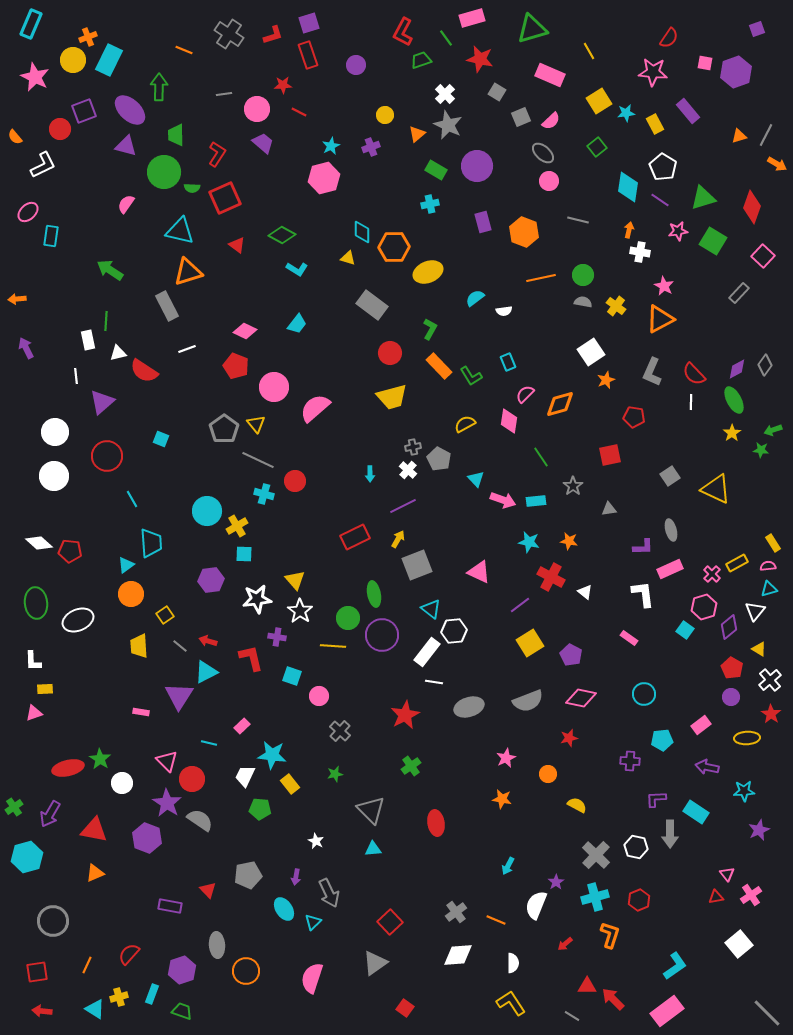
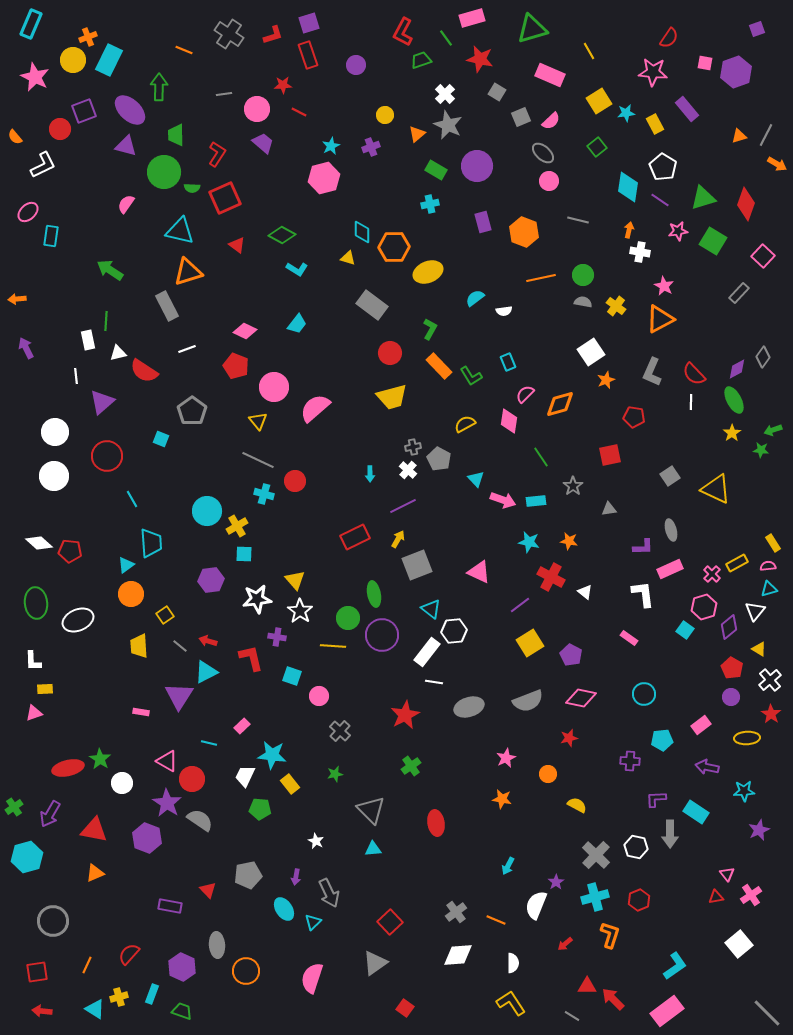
purple rectangle at (688, 111): moved 1 px left, 2 px up
red diamond at (752, 207): moved 6 px left, 3 px up
gray diamond at (765, 365): moved 2 px left, 8 px up
yellow triangle at (256, 424): moved 2 px right, 3 px up
gray pentagon at (224, 429): moved 32 px left, 18 px up
pink triangle at (167, 761): rotated 15 degrees counterclockwise
purple hexagon at (182, 970): moved 3 px up; rotated 16 degrees counterclockwise
